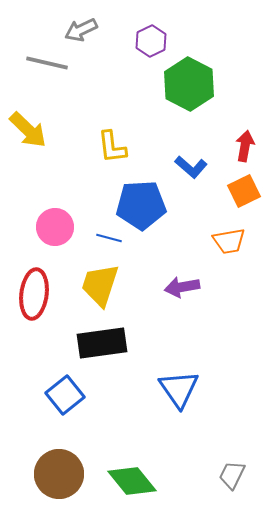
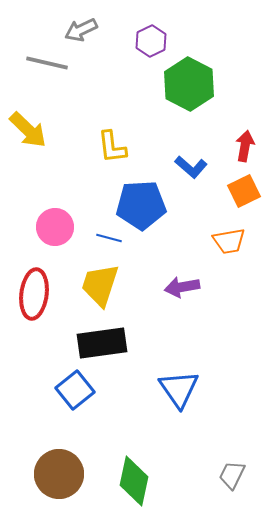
blue square: moved 10 px right, 5 px up
green diamond: moved 2 px right; rotated 51 degrees clockwise
